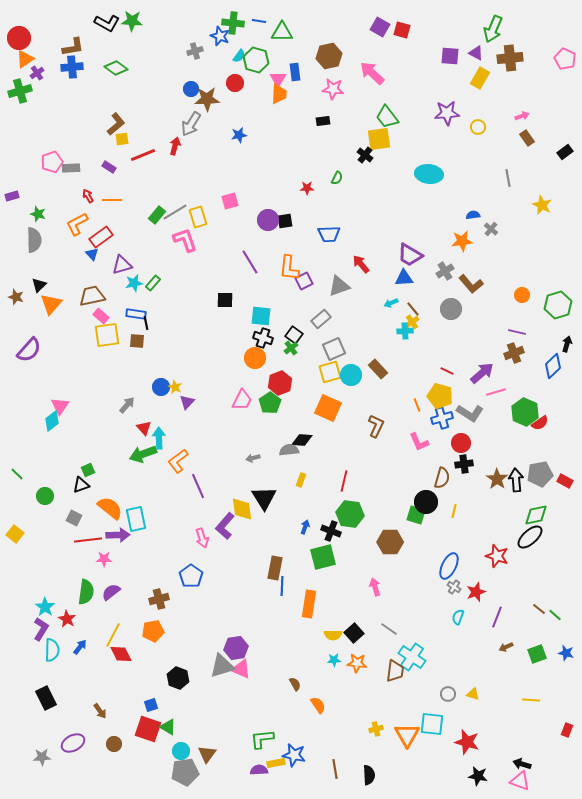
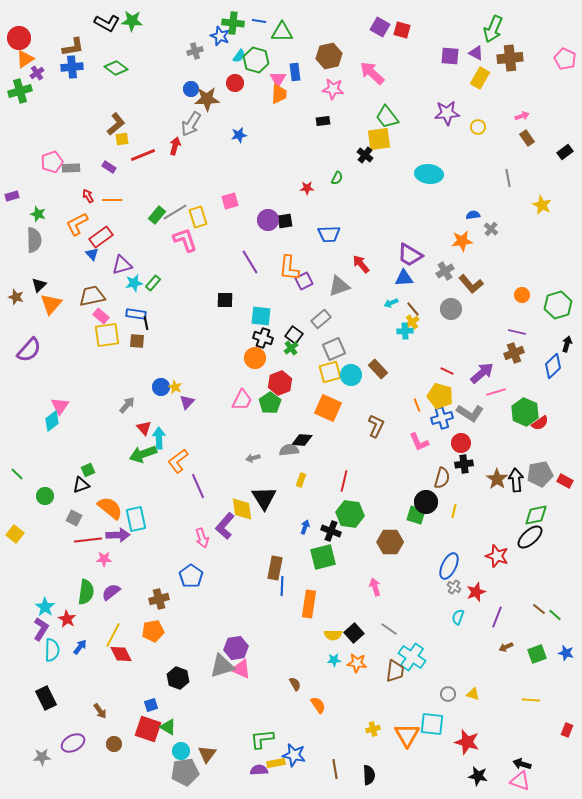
yellow cross at (376, 729): moved 3 px left
